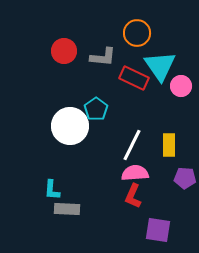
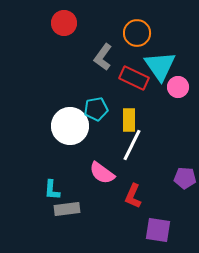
red circle: moved 28 px up
gray L-shape: rotated 120 degrees clockwise
pink circle: moved 3 px left, 1 px down
cyan pentagon: rotated 25 degrees clockwise
yellow rectangle: moved 40 px left, 25 px up
pink semicircle: moved 33 px left; rotated 140 degrees counterclockwise
gray rectangle: rotated 10 degrees counterclockwise
